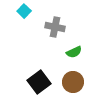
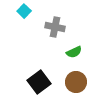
brown circle: moved 3 px right
